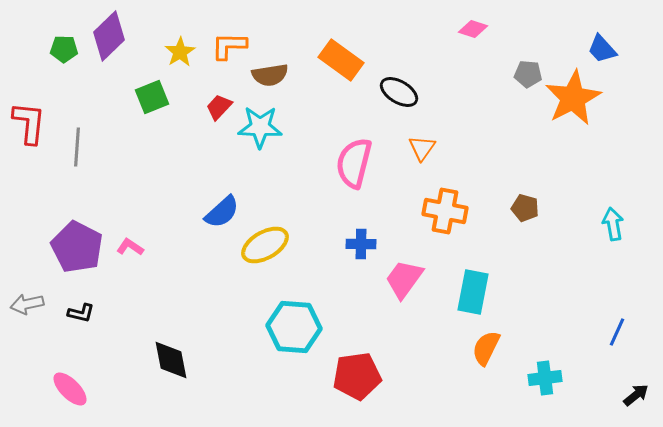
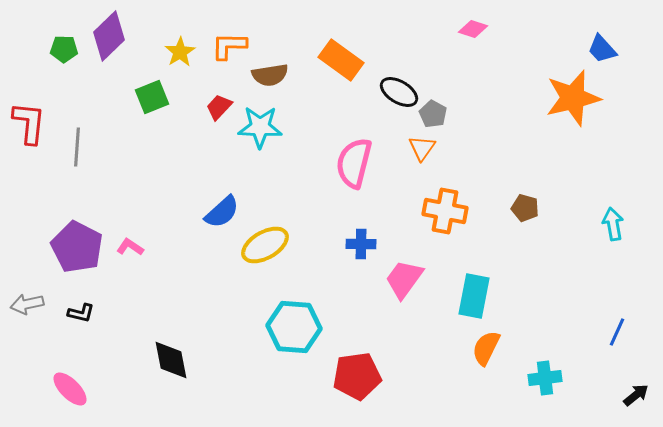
gray pentagon: moved 95 px left, 40 px down; rotated 24 degrees clockwise
orange star: rotated 14 degrees clockwise
cyan rectangle: moved 1 px right, 4 px down
